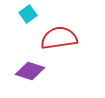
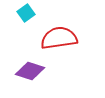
cyan square: moved 2 px left, 1 px up
